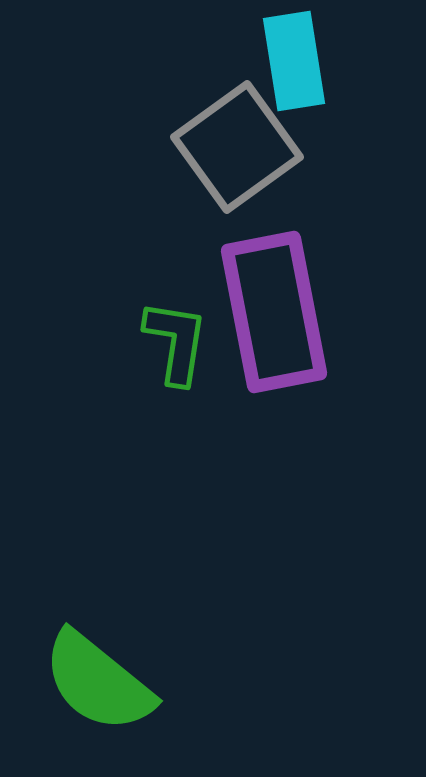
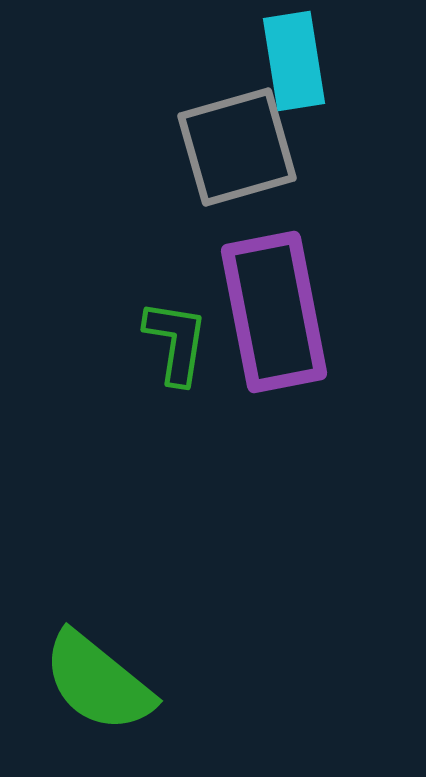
gray square: rotated 20 degrees clockwise
